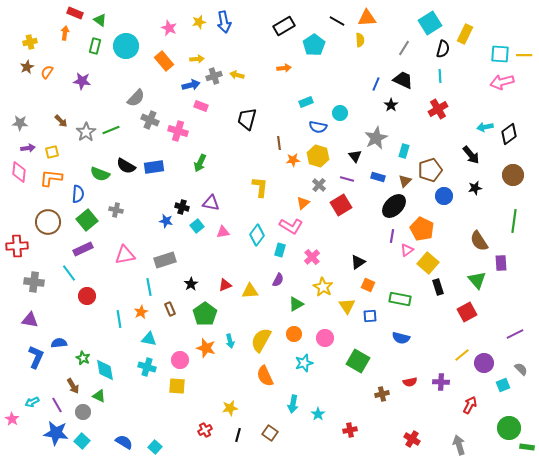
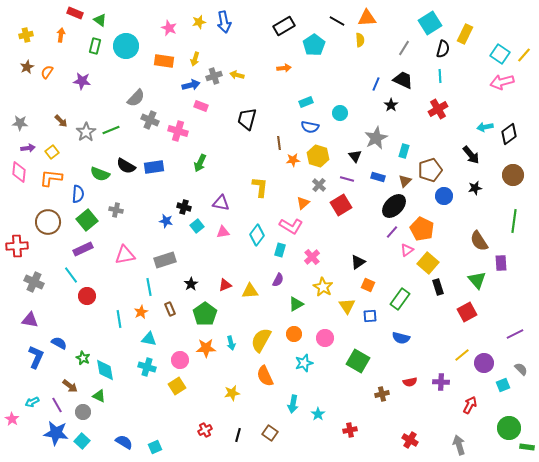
orange arrow at (65, 33): moved 4 px left, 2 px down
yellow cross at (30, 42): moved 4 px left, 7 px up
cyan square at (500, 54): rotated 30 degrees clockwise
yellow line at (524, 55): rotated 49 degrees counterclockwise
yellow arrow at (197, 59): moved 2 px left; rotated 112 degrees clockwise
orange rectangle at (164, 61): rotated 42 degrees counterclockwise
blue semicircle at (318, 127): moved 8 px left
yellow square at (52, 152): rotated 24 degrees counterclockwise
purple triangle at (211, 203): moved 10 px right
black cross at (182, 207): moved 2 px right
purple line at (392, 236): moved 4 px up; rotated 32 degrees clockwise
cyan line at (69, 273): moved 2 px right, 2 px down
gray cross at (34, 282): rotated 18 degrees clockwise
green rectangle at (400, 299): rotated 65 degrees counterclockwise
cyan arrow at (230, 341): moved 1 px right, 2 px down
blue semicircle at (59, 343): rotated 35 degrees clockwise
orange star at (206, 348): rotated 18 degrees counterclockwise
brown arrow at (73, 386): moved 3 px left; rotated 21 degrees counterclockwise
yellow square at (177, 386): rotated 36 degrees counterclockwise
yellow star at (230, 408): moved 2 px right, 15 px up
red cross at (412, 439): moved 2 px left, 1 px down
cyan square at (155, 447): rotated 24 degrees clockwise
